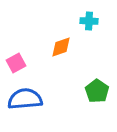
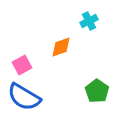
cyan cross: rotated 30 degrees counterclockwise
pink square: moved 6 px right, 2 px down
blue semicircle: moved 1 px left, 2 px up; rotated 144 degrees counterclockwise
